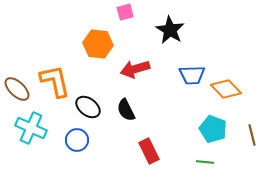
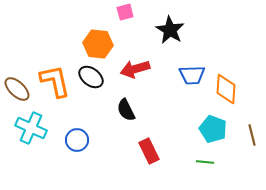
orange diamond: rotated 48 degrees clockwise
black ellipse: moved 3 px right, 30 px up
